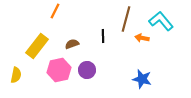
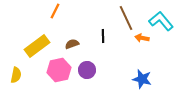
brown line: moved 1 px up; rotated 40 degrees counterclockwise
yellow rectangle: rotated 15 degrees clockwise
